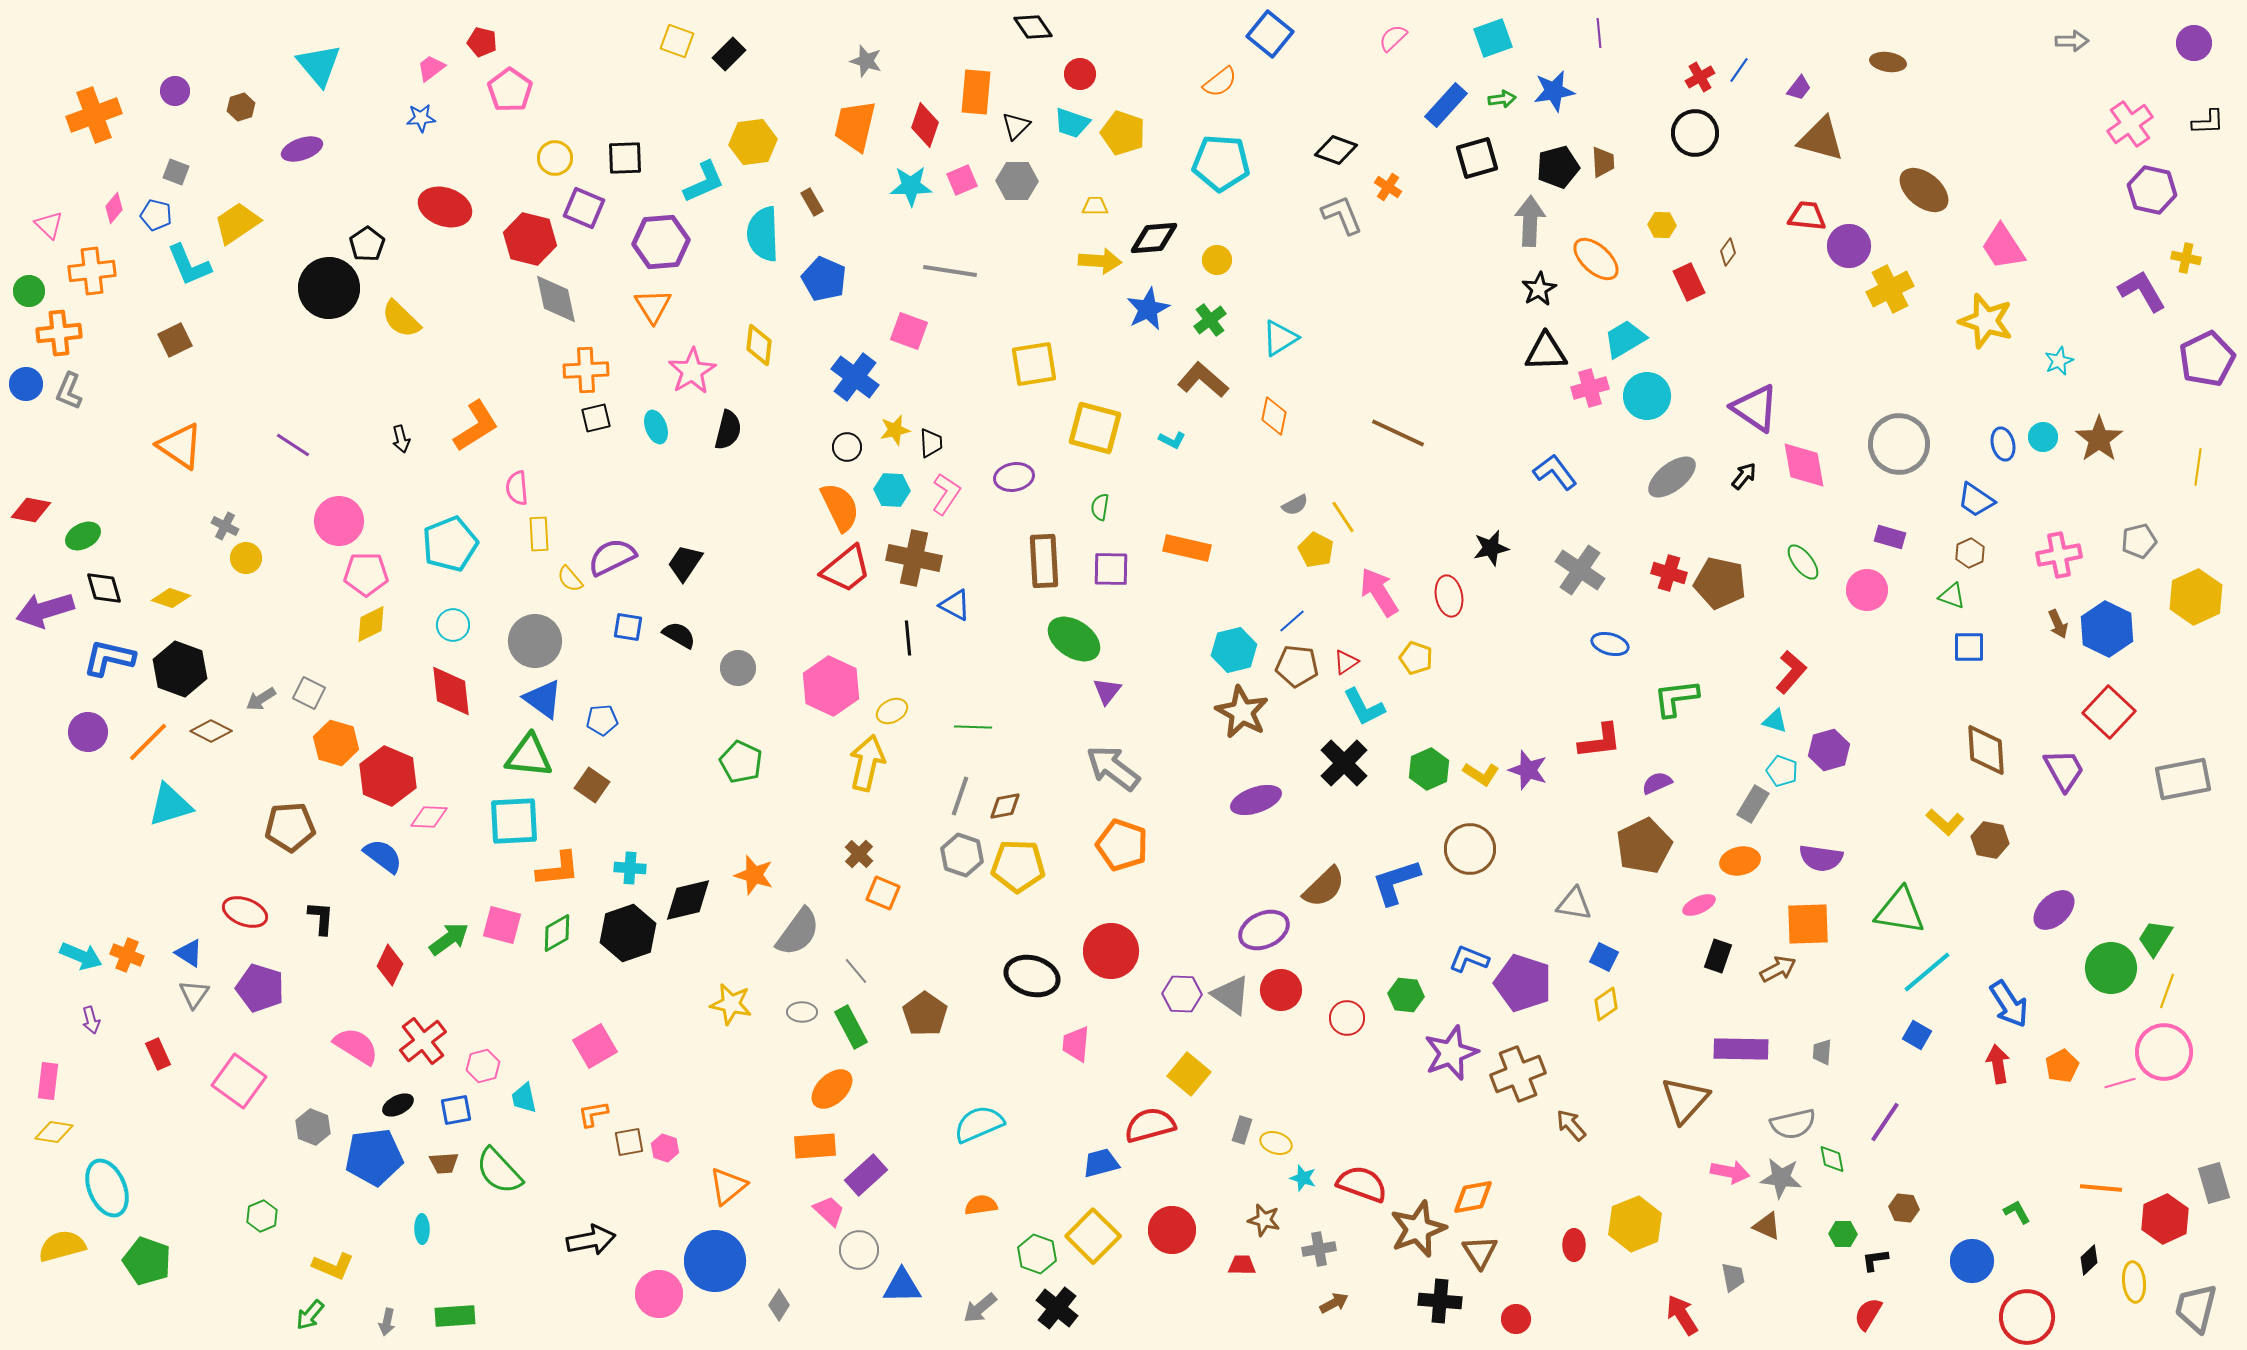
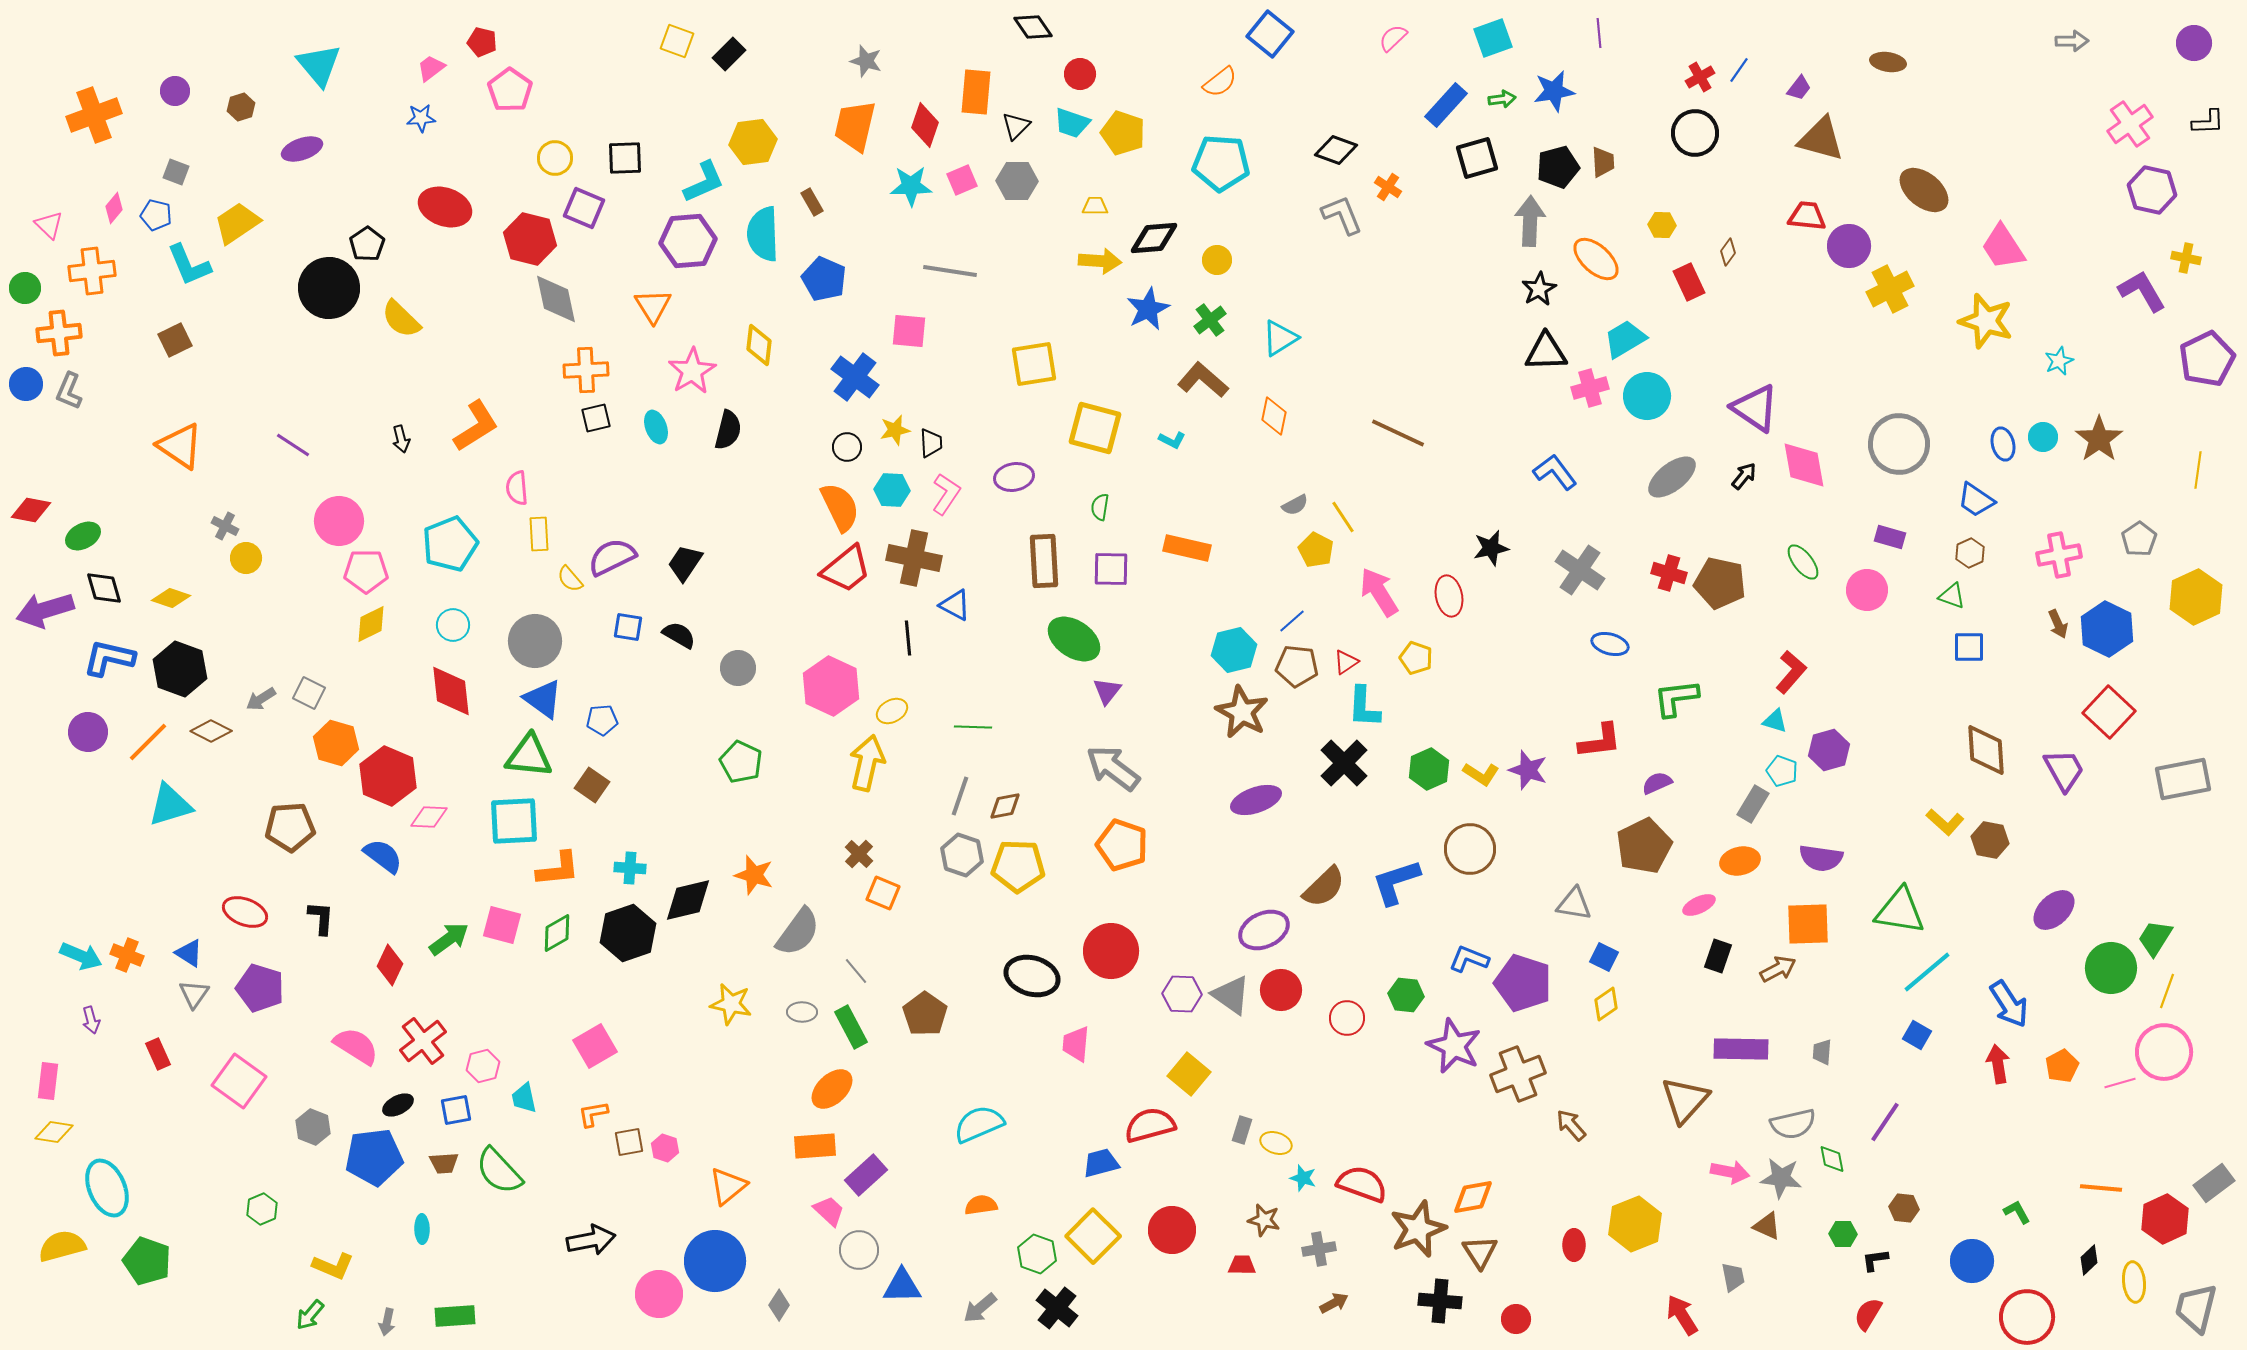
purple hexagon at (661, 242): moved 27 px right, 1 px up
green circle at (29, 291): moved 4 px left, 3 px up
pink square at (909, 331): rotated 15 degrees counterclockwise
yellow line at (2198, 467): moved 3 px down
gray pentagon at (2139, 541): moved 2 px up; rotated 20 degrees counterclockwise
pink pentagon at (366, 574): moved 3 px up
cyan L-shape at (1364, 707): rotated 30 degrees clockwise
purple star at (1451, 1053): moved 3 px right, 7 px up; rotated 26 degrees counterclockwise
gray rectangle at (2214, 1183): rotated 69 degrees clockwise
green hexagon at (262, 1216): moved 7 px up
